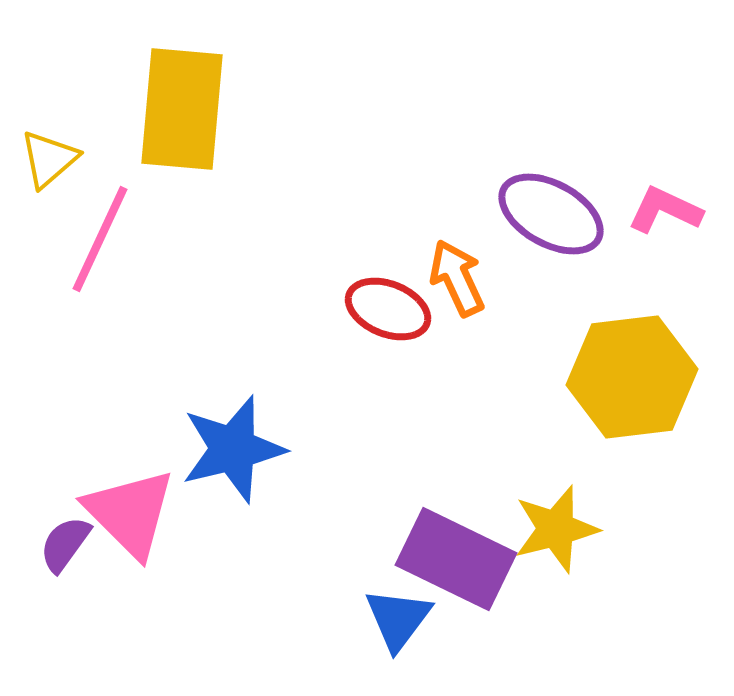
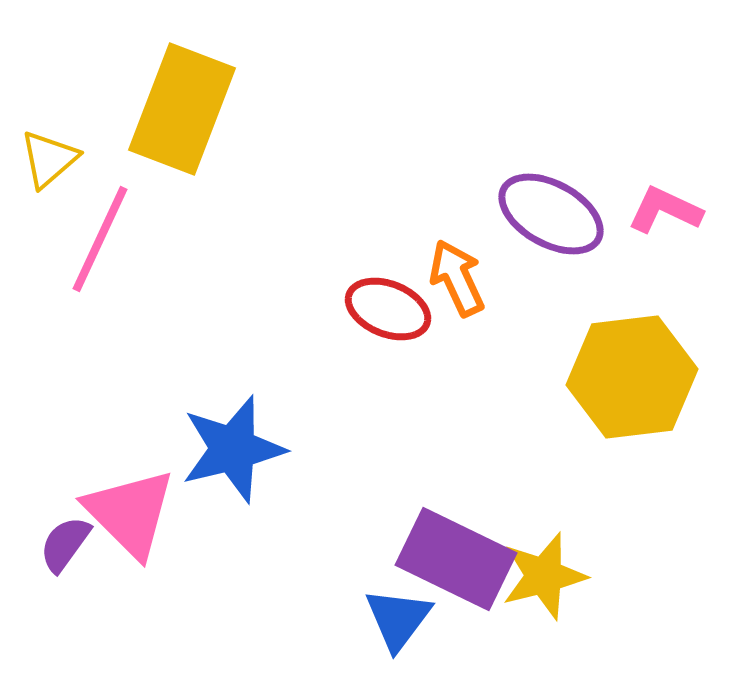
yellow rectangle: rotated 16 degrees clockwise
yellow star: moved 12 px left, 47 px down
